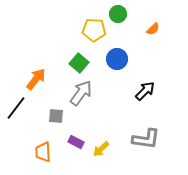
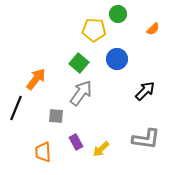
black line: rotated 15 degrees counterclockwise
purple rectangle: rotated 35 degrees clockwise
